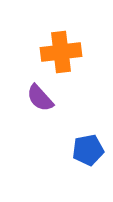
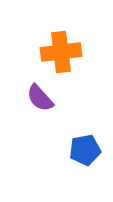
blue pentagon: moved 3 px left
